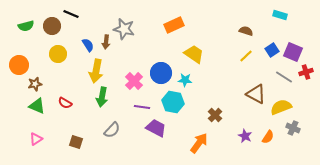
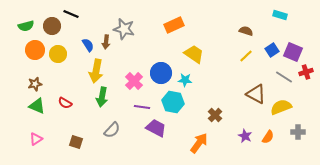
orange circle: moved 16 px right, 15 px up
gray cross: moved 5 px right, 4 px down; rotated 24 degrees counterclockwise
